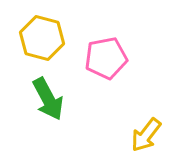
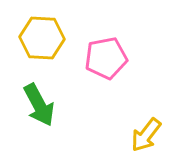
yellow hexagon: rotated 12 degrees counterclockwise
green arrow: moved 9 px left, 6 px down
